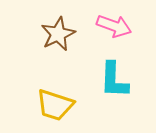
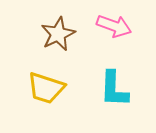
cyan L-shape: moved 9 px down
yellow trapezoid: moved 9 px left, 17 px up
